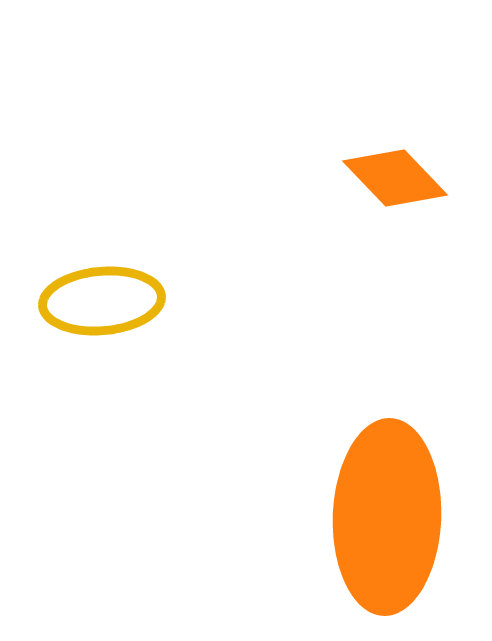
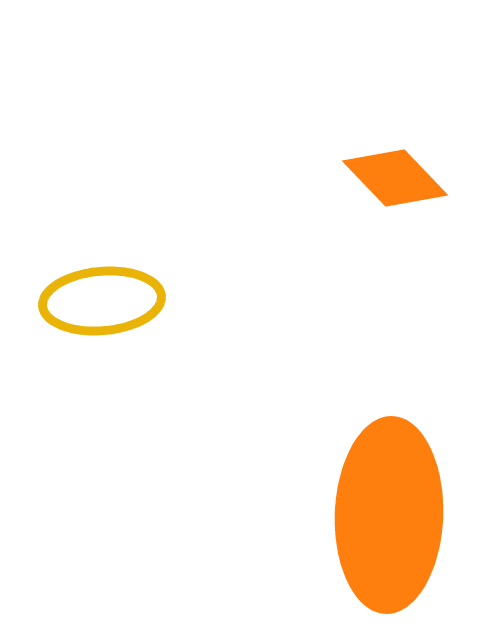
orange ellipse: moved 2 px right, 2 px up
